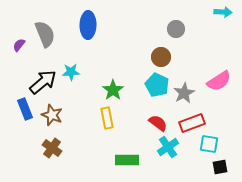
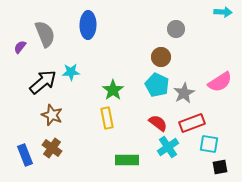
purple semicircle: moved 1 px right, 2 px down
pink semicircle: moved 1 px right, 1 px down
blue rectangle: moved 46 px down
